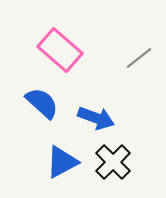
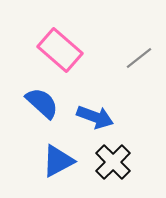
blue arrow: moved 1 px left, 1 px up
blue triangle: moved 4 px left, 1 px up
